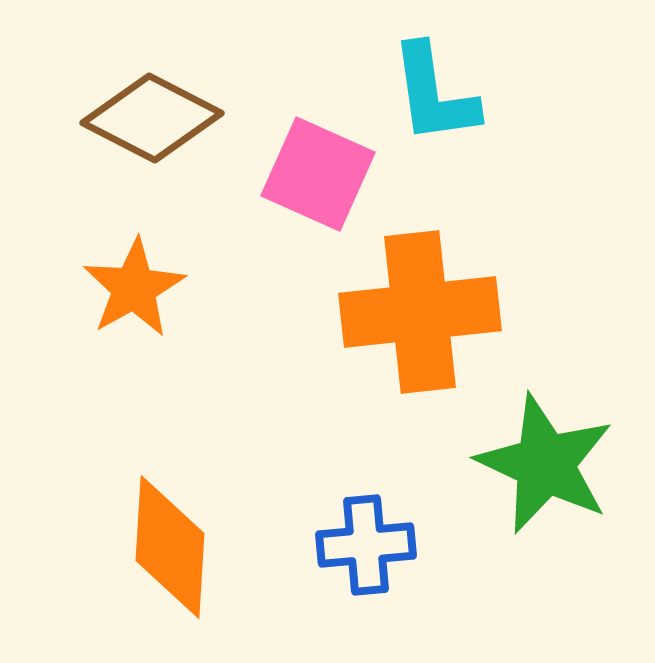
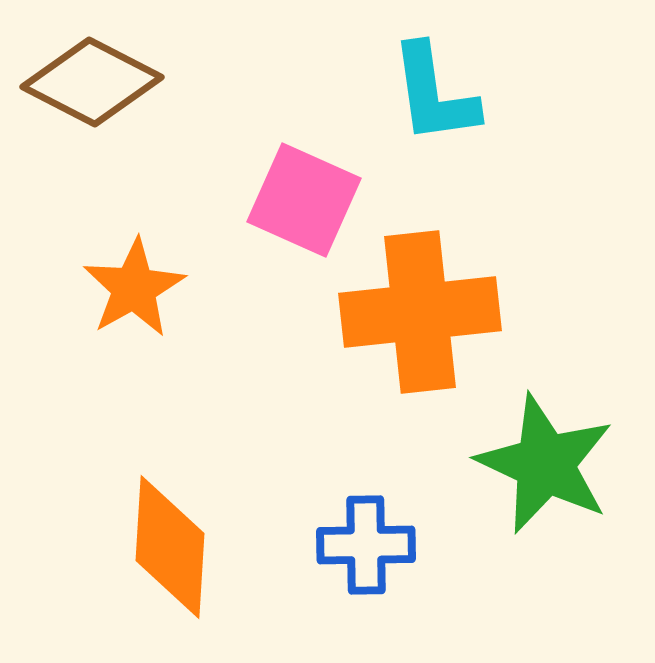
brown diamond: moved 60 px left, 36 px up
pink square: moved 14 px left, 26 px down
blue cross: rotated 4 degrees clockwise
